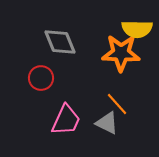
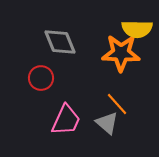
gray triangle: rotated 15 degrees clockwise
